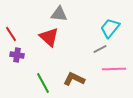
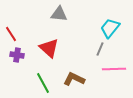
red triangle: moved 11 px down
gray line: rotated 40 degrees counterclockwise
